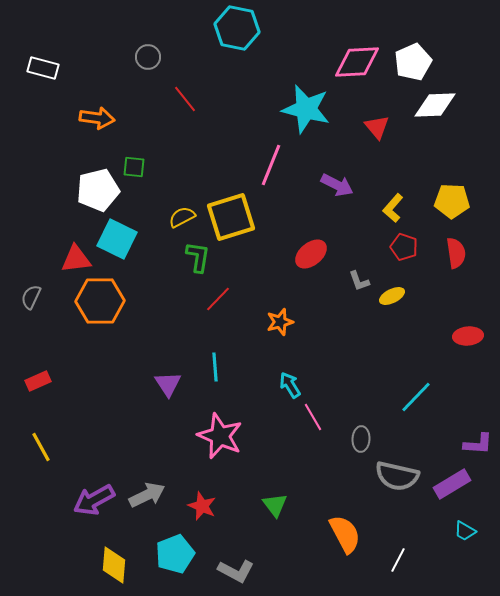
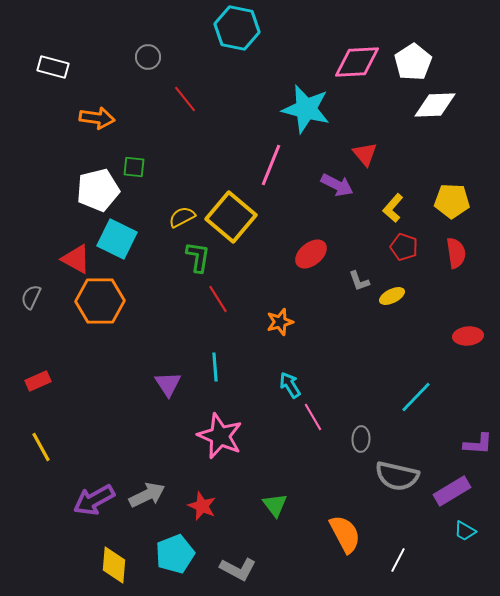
white pentagon at (413, 62): rotated 9 degrees counterclockwise
white rectangle at (43, 68): moved 10 px right, 1 px up
red triangle at (377, 127): moved 12 px left, 27 px down
yellow square at (231, 217): rotated 33 degrees counterclockwise
red triangle at (76, 259): rotated 36 degrees clockwise
red line at (218, 299): rotated 76 degrees counterclockwise
purple rectangle at (452, 484): moved 7 px down
gray L-shape at (236, 571): moved 2 px right, 2 px up
